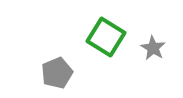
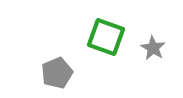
green square: rotated 12 degrees counterclockwise
